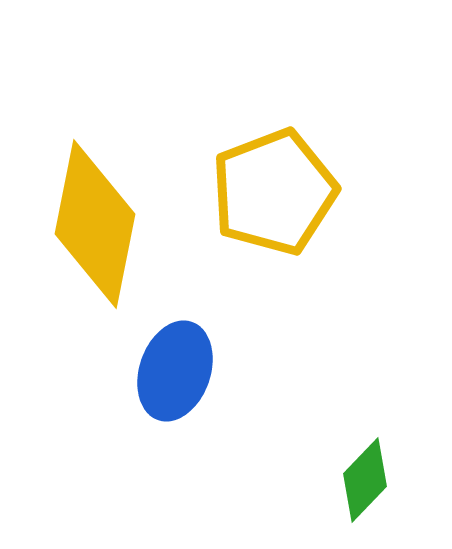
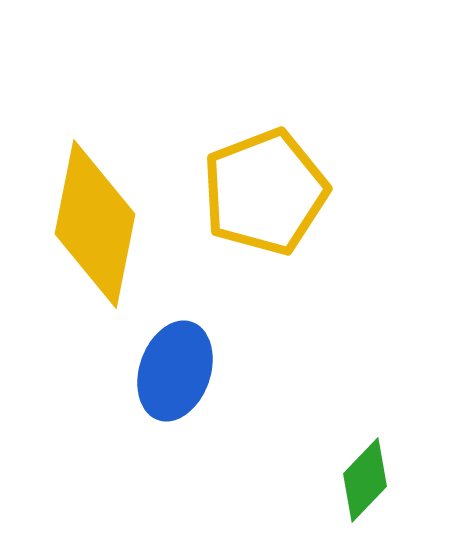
yellow pentagon: moved 9 px left
